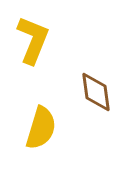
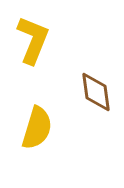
yellow semicircle: moved 4 px left
